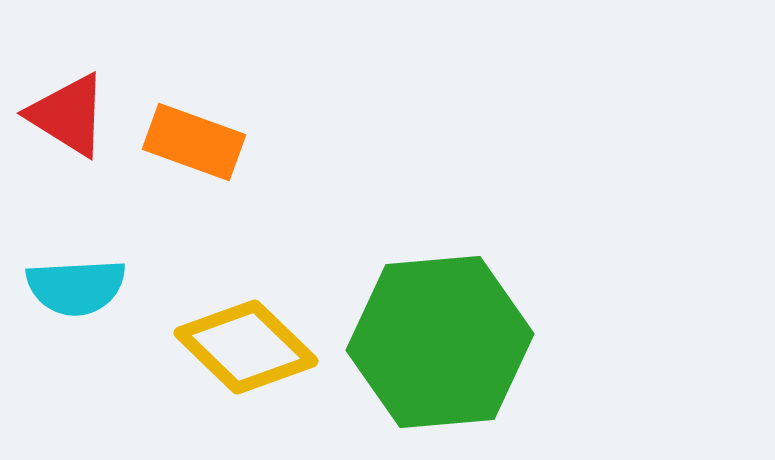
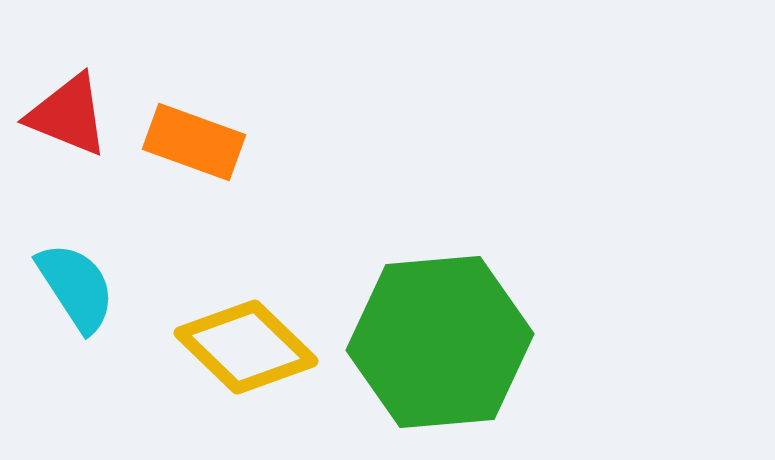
red triangle: rotated 10 degrees counterclockwise
cyan semicircle: rotated 120 degrees counterclockwise
